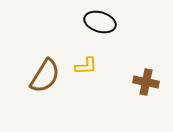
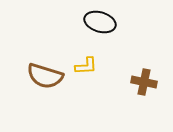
brown semicircle: rotated 75 degrees clockwise
brown cross: moved 2 px left
